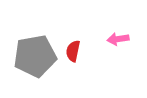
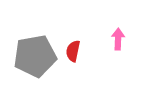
pink arrow: rotated 100 degrees clockwise
